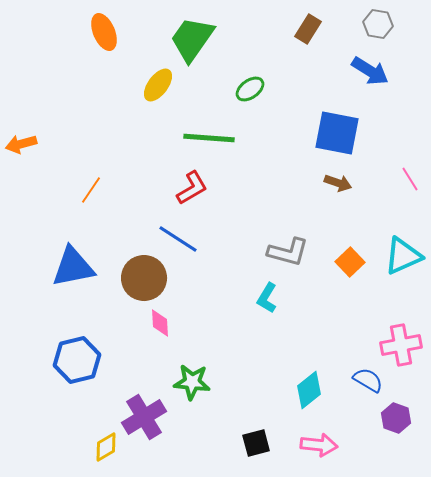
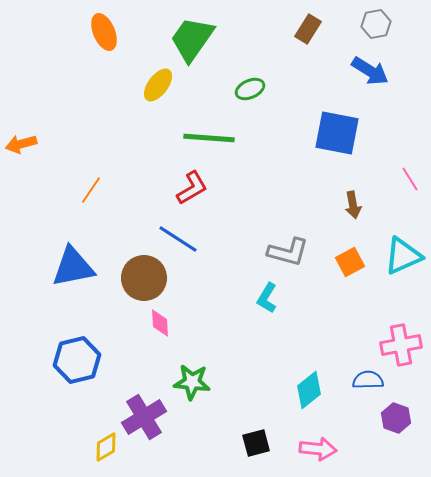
gray hexagon: moved 2 px left; rotated 20 degrees counterclockwise
green ellipse: rotated 12 degrees clockwise
brown arrow: moved 15 px right, 22 px down; rotated 60 degrees clockwise
orange square: rotated 16 degrees clockwise
blue semicircle: rotated 32 degrees counterclockwise
pink arrow: moved 1 px left, 4 px down
